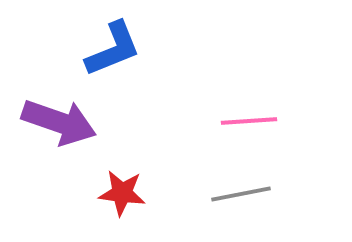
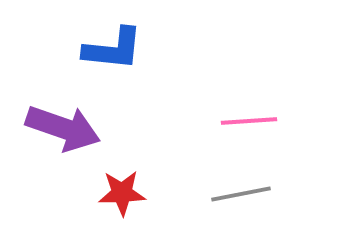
blue L-shape: rotated 28 degrees clockwise
purple arrow: moved 4 px right, 6 px down
red star: rotated 9 degrees counterclockwise
